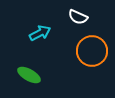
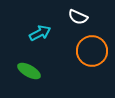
green ellipse: moved 4 px up
